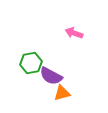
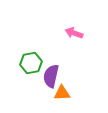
purple semicircle: rotated 75 degrees clockwise
orange triangle: rotated 12 degrees clockwise
